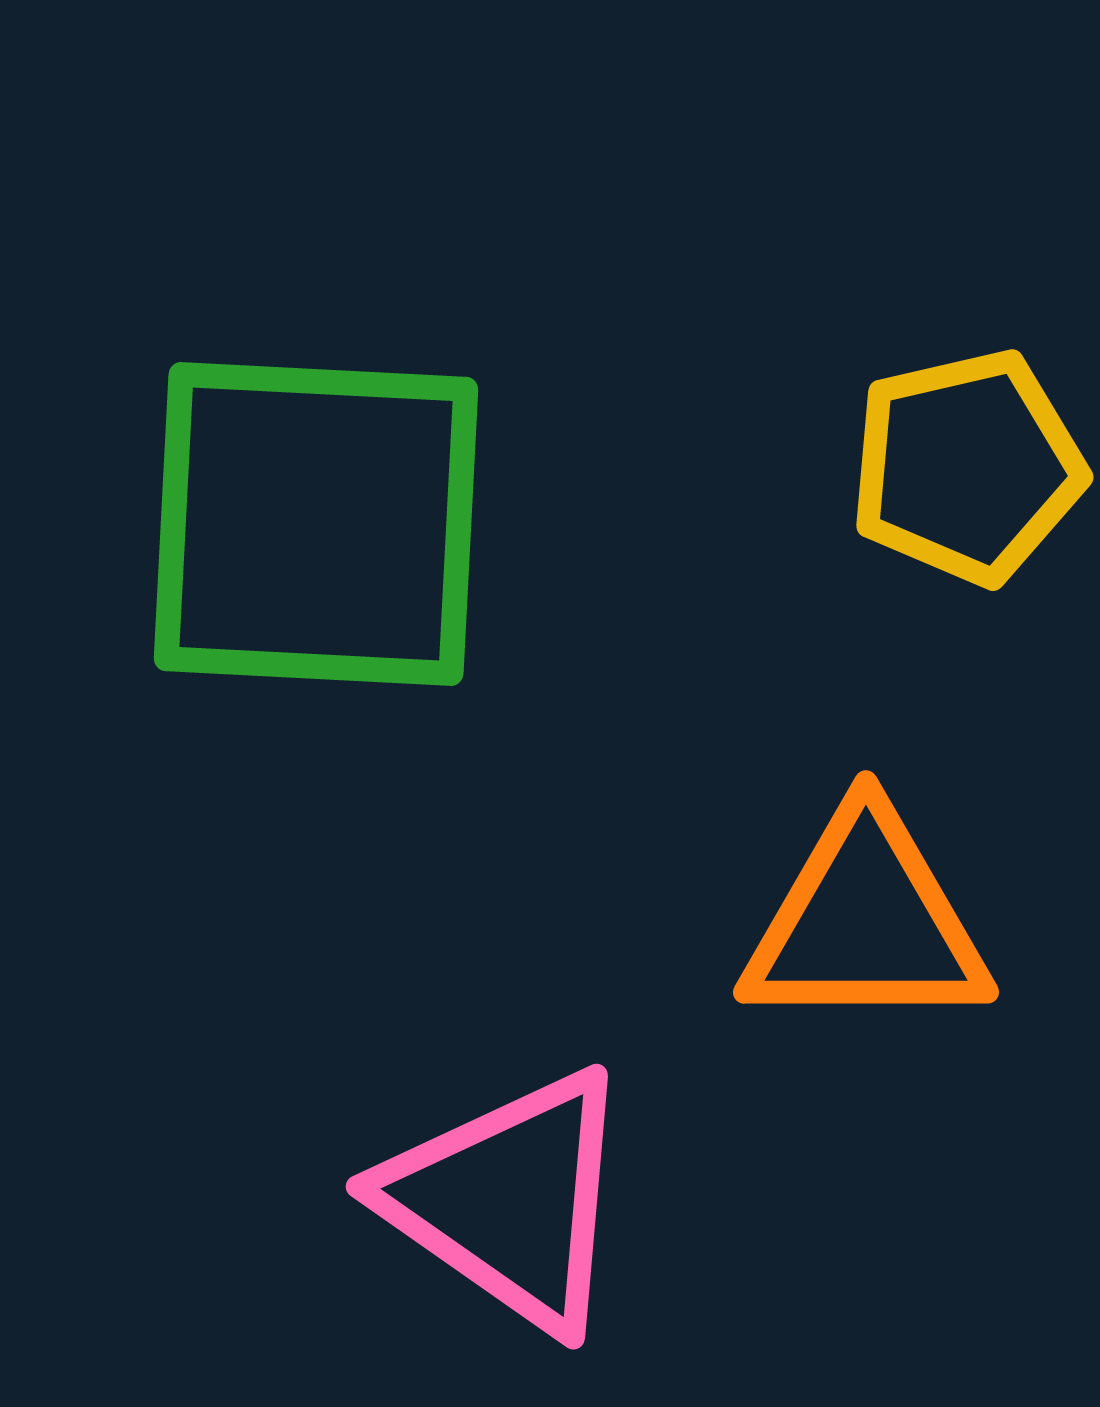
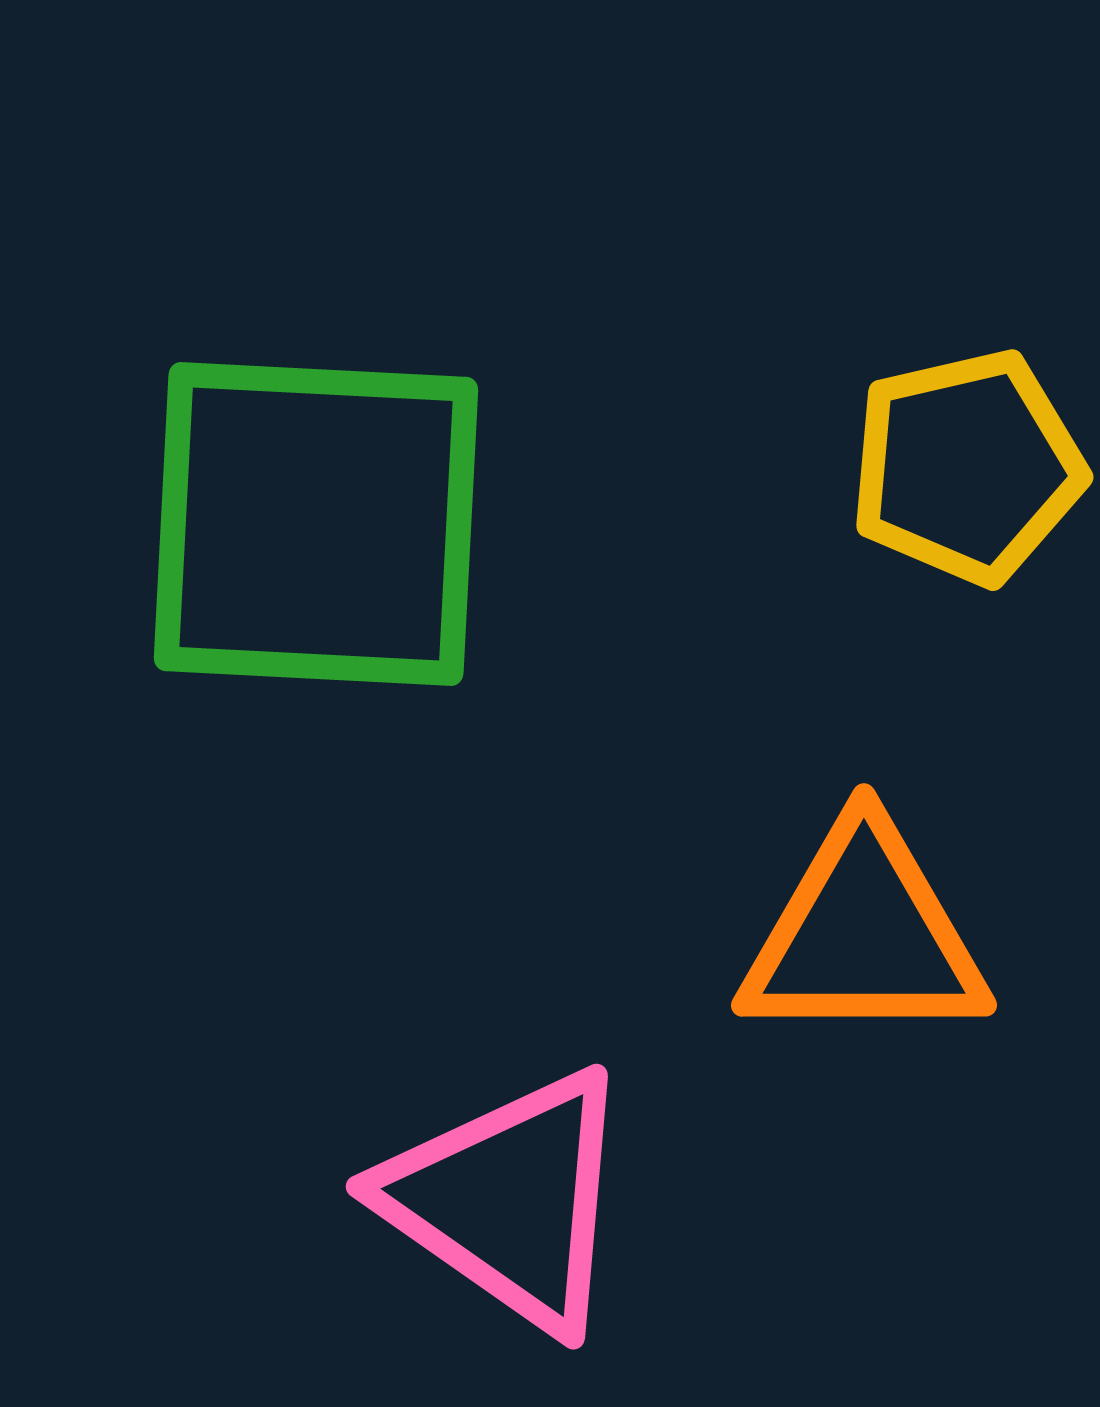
orange triangle: moved 2 px left, 13 px down
